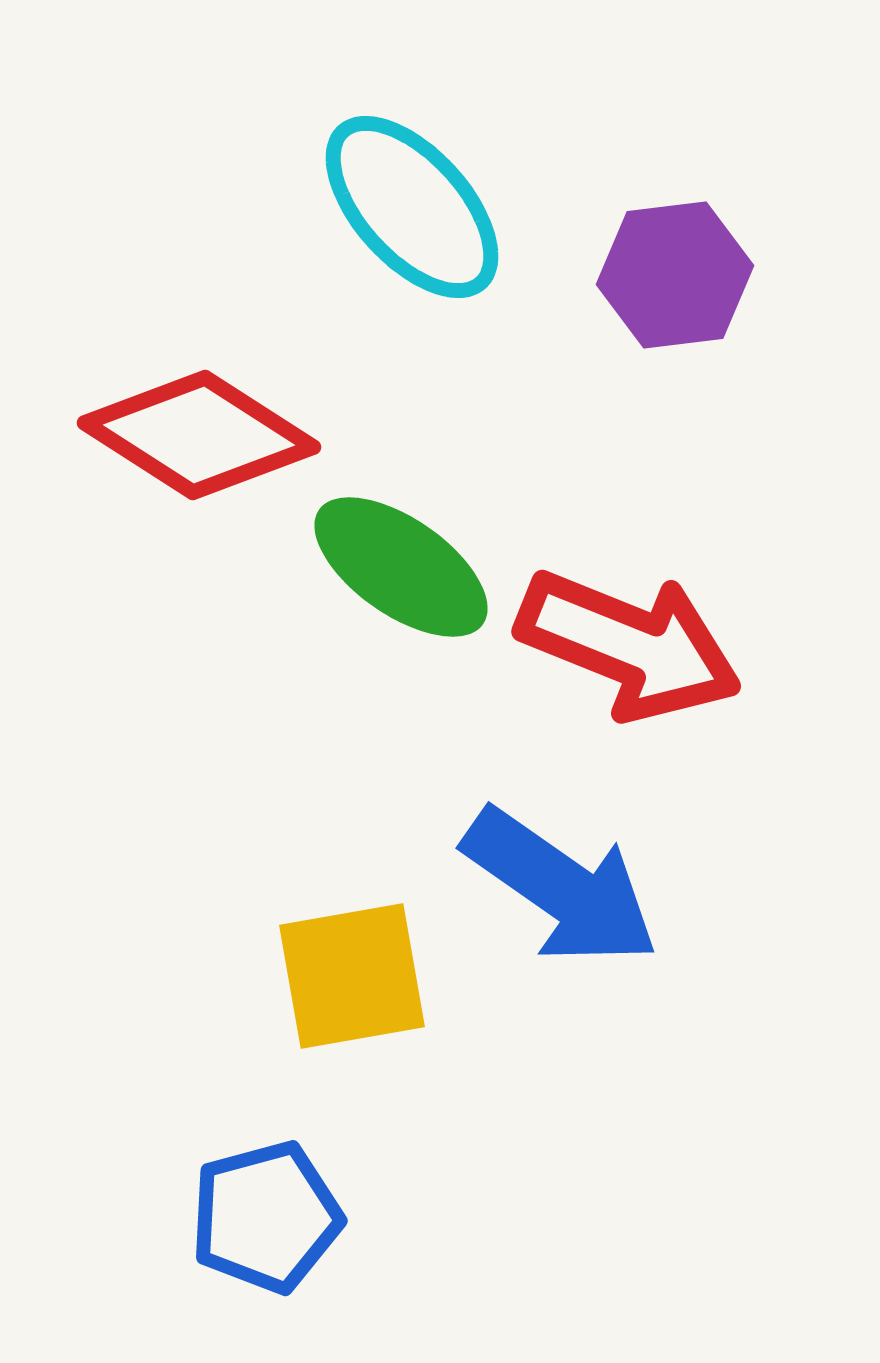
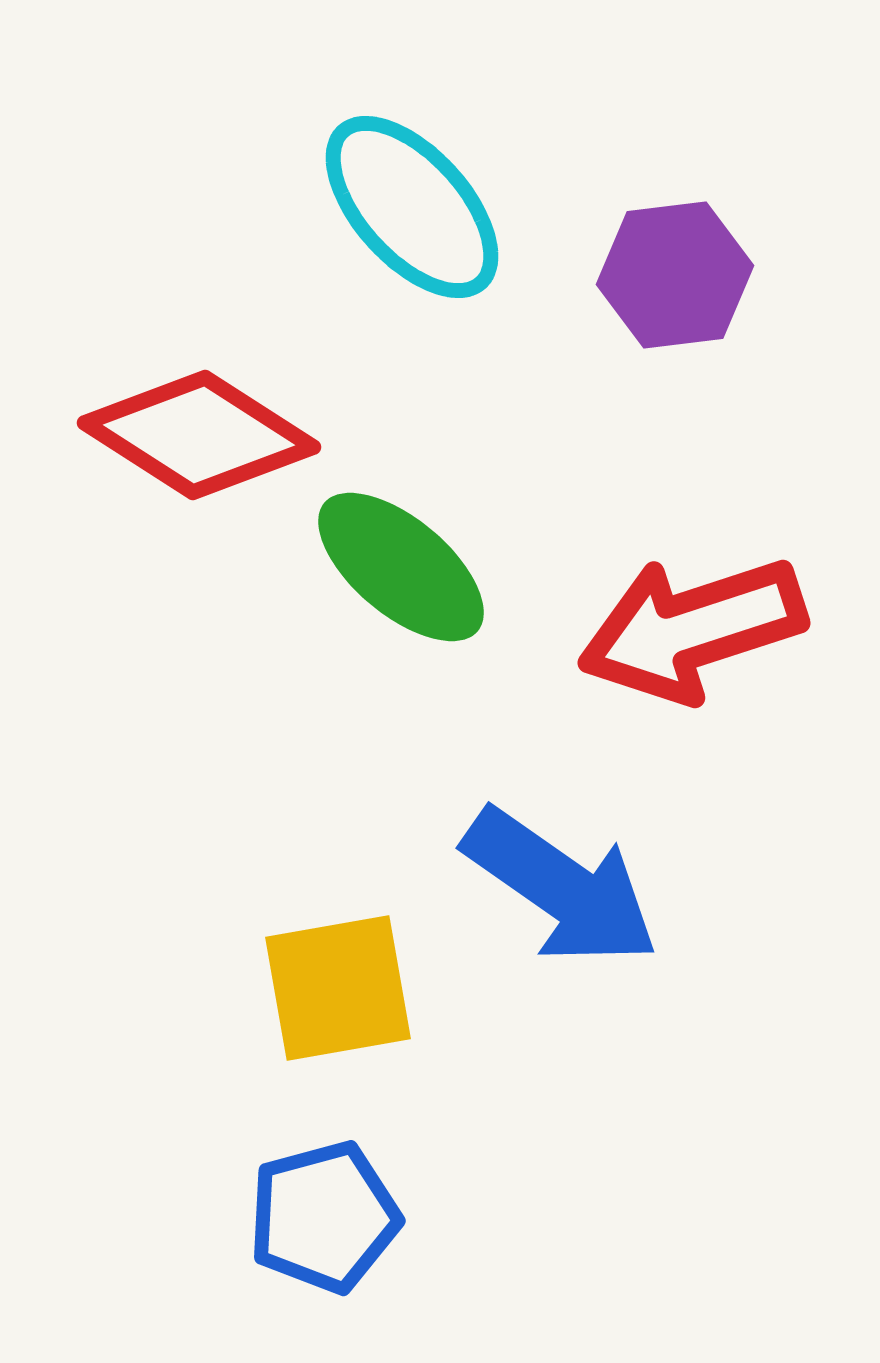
green ellipse: rotated 5 degrees clockwise
red arrow: moved 63 px right, 16 px up; rotated 140 degrees clockwise
yellow square: moved 14 px left, 12 px down
blue pentagon: moved 58 px right
